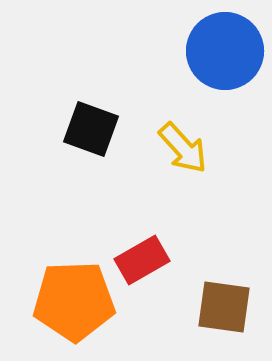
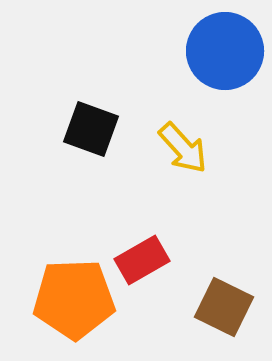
orange pentagon: moved 2 px up
brown square: rotated 18 degrees clockwise
